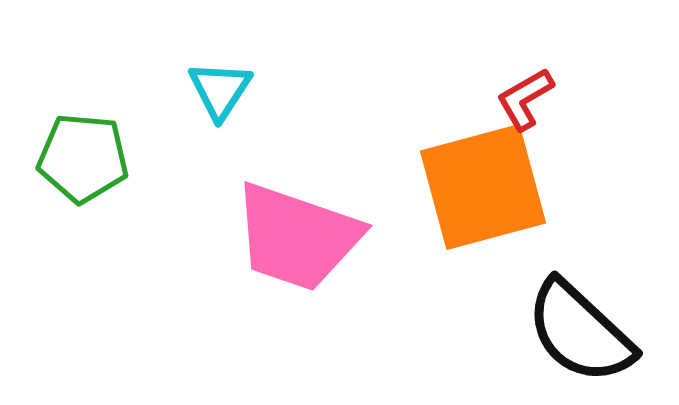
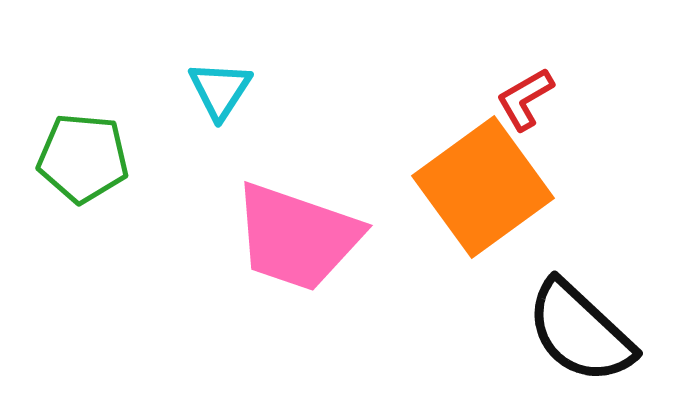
orange square: rotated 21 degrees counterclockwise
